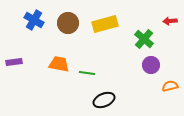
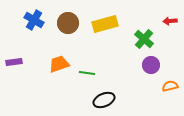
orange trapezoid: rotated 30 degrees counterclockwise
